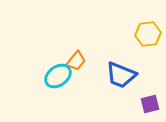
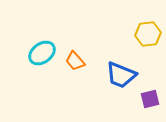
orange trapezoid: moved 1 px left; rotated 100 degrees clockwise
cyan ellipse: moved 16 px left, 23 px up
purple square: moved 5 px up
